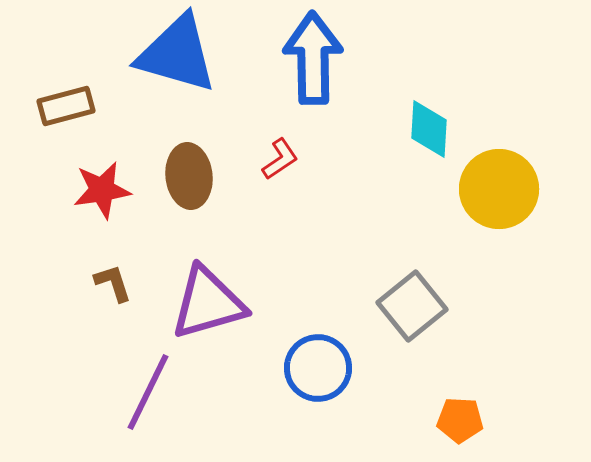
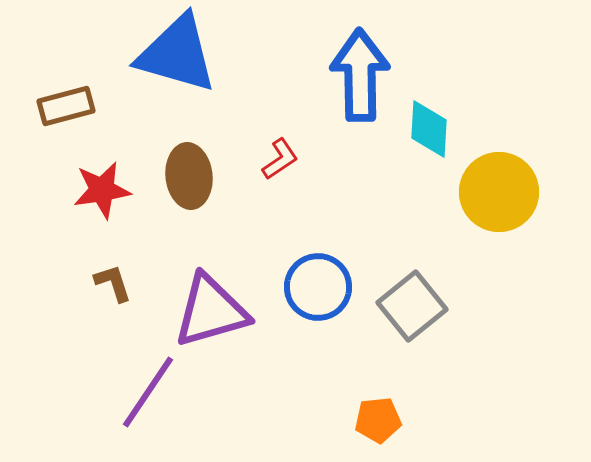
blue arrow: moved 47 px right, 17 px down
yellow circle: moved 3 px down
purple triangle: moved 3 px right, 8 px down
blue circle: moved 81 px up
purple line: rotated 8 degrees clockwise
orange pentagon: moved 82 px left; rotated 9 degrees counterclockwise
